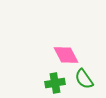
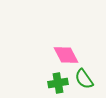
green cross: moved 3 px right
